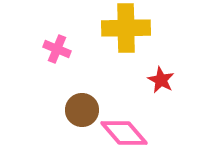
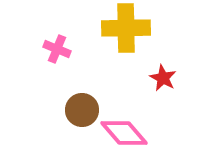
red star: moved 2 px right, 2 px up
